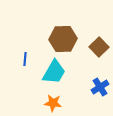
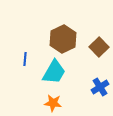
brown hexagon: rotated 24 degrees counterclockwise
